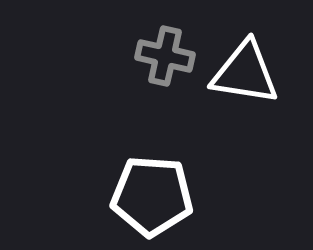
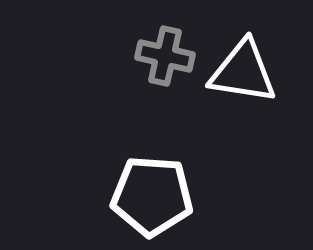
white triangle: moved 2 px left, 1 px up
